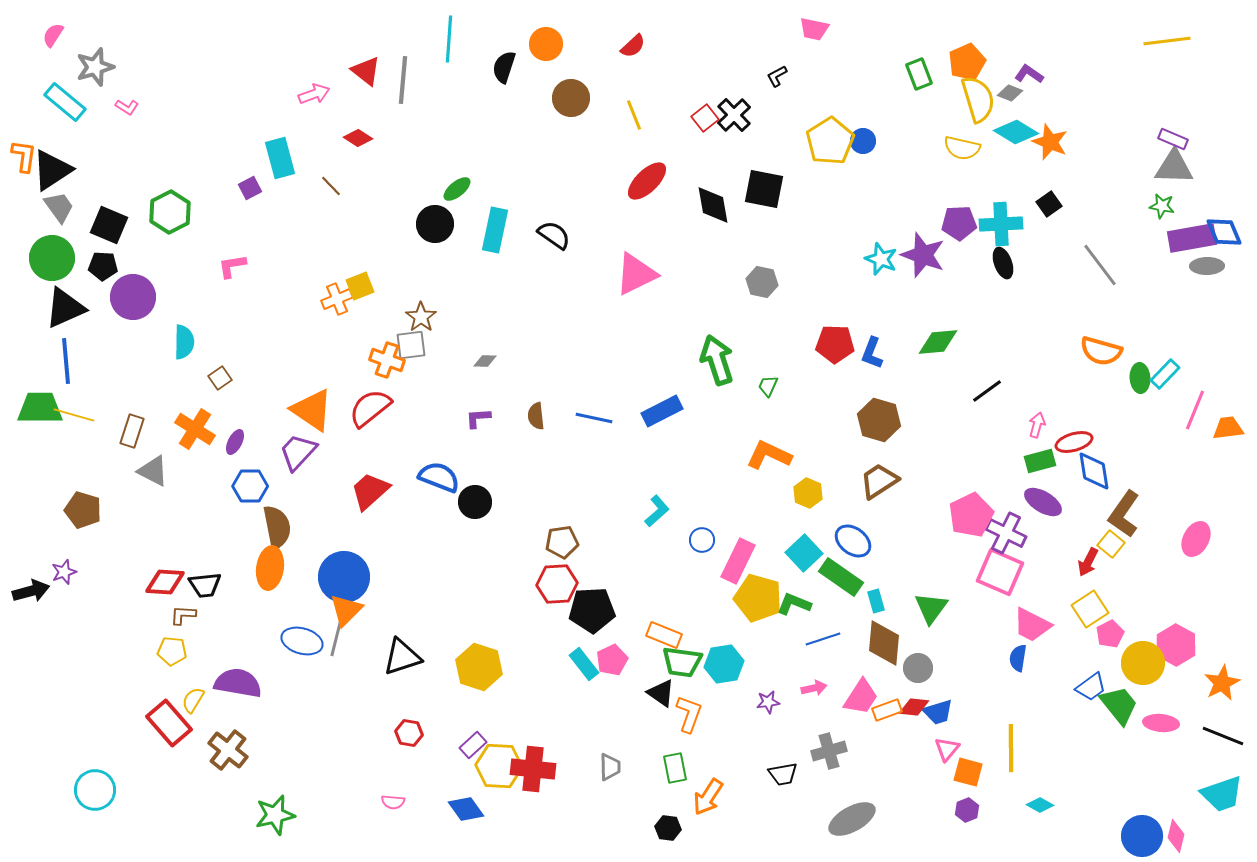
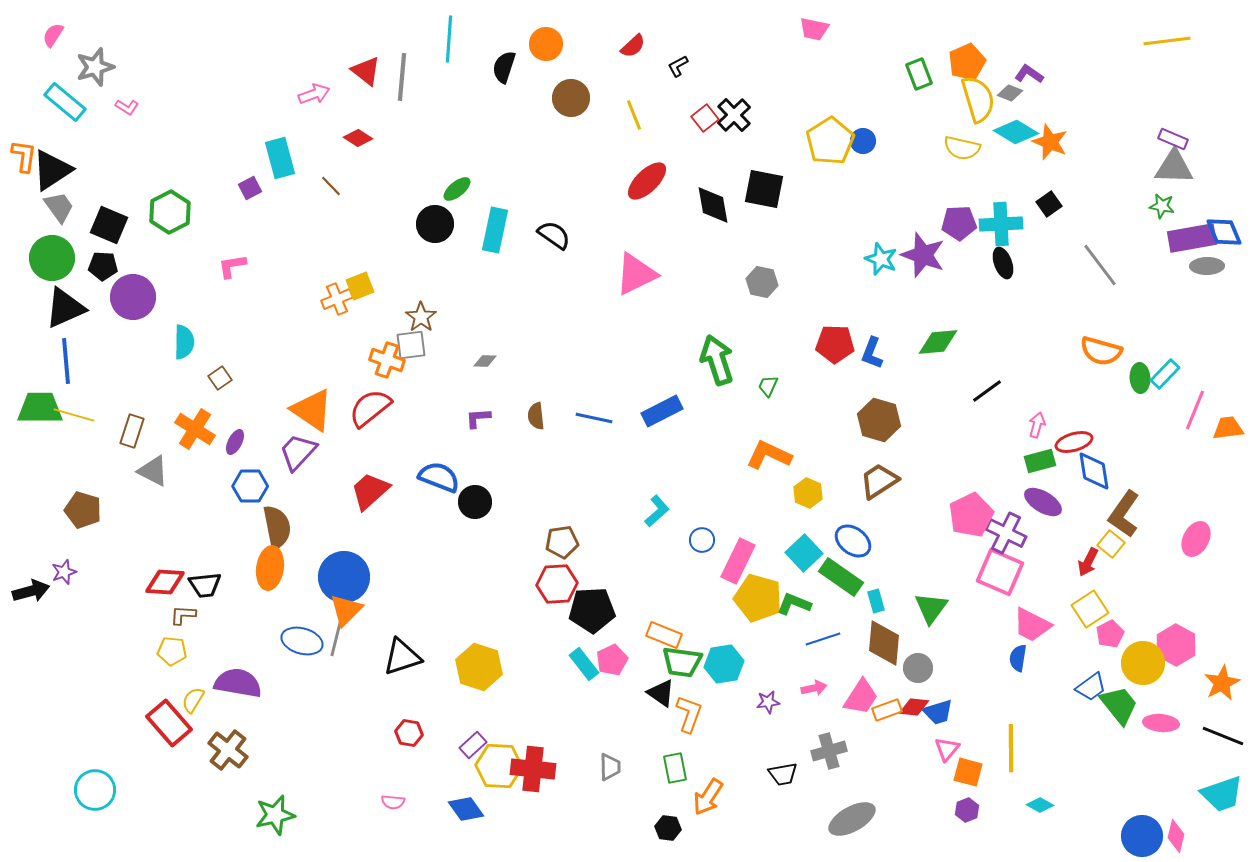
black L-shape at (777, 76): moved 99 px left, 10 px up
gray line at (403, 80): moved 1 px left, 3 px up
